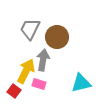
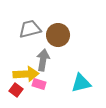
gray trapezoid: rotated 50 degrees clockwise
brown circle: moved 1 px right, 2 px up
yellow arrow: moved 3 px down; rotated 60 degrees clockwise
red square: moved 2 px right, 1 px up
